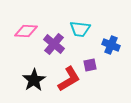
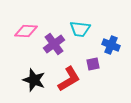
purple cross: rotated 15 degrees clockwise
purple square: moved 3 px right, 1 px up
black star: rotated 20 degrees counterclockwise
